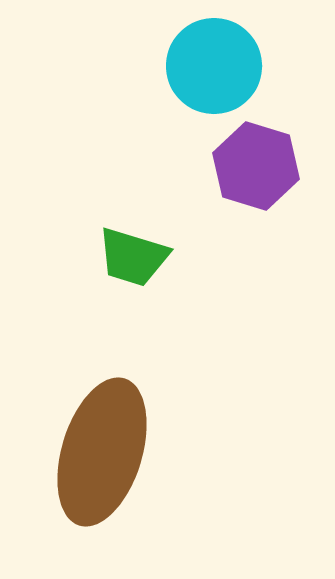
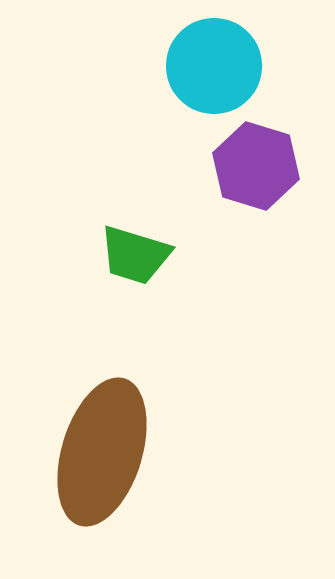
green trapezoid: moved 2 px right, 2 px up
